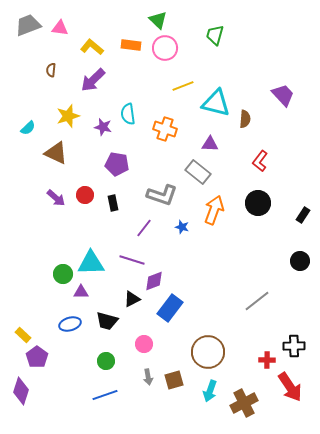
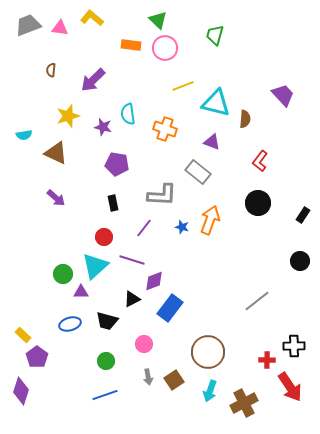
yellow L-shape at (92, 47): moved 29 px up
cyan semicircle at (28, 128): moved 4 px left, 7 px down; rotated 35 degrees clockwise
purple triangle at (210, 144): moved 2 px right, 2 px up; rotated 18 degrees clockwise
red circle at (85, 195): moved 19 px right, 42 px down
gray L-shape at (162, 195): rotated 16 degrees counterclockwise
orange arrow at (214, 210): moved 4 px left, 10 px down
cyan triangle at (91, 263): moved 4 px right, 3 px down; rotated 40 degrees counterclockwise
brown square at (174, 380): rotated 18 degrees counterclockwise
